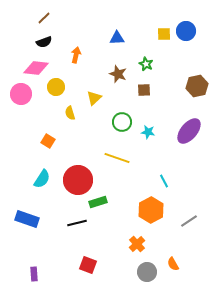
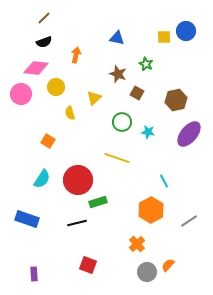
yellow square: moved 3 px down
blue triangle: rotated 14 degrees clockwise
brown hexagon: moved 21 px left, 14 px down
brown square: moved 7 px left, 3 px down; rotated 32 degrees clockwise
purple ellipse: moved 3 px down
orange semicircle: moved 5 px left, 1 px down; rotated 72 degrees clockwise
